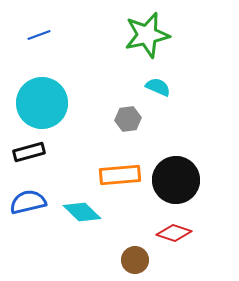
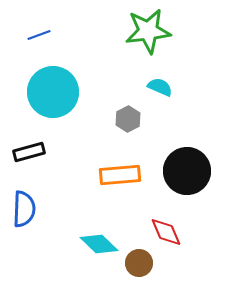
green star: moved 1 px right, 4 px up; rotated 6 degrees clockwise
cyan semicircle: moved 2 px right
cyan circle: moved 11 px right, 11 px up
gray hexagon: rotated 20 degrees counterclockwise
black circle: moved 11 px right, 9 px up
blue semicircle: moved 4 px left, 7 px down; rotated 105 degrees clockwise
cyan diamond: moved 17 px right, 32 px down
red diamond: moved 8 px left, 1 px up; rotated 48 degrees clockwise
brown circle: moved 4 px right, 3 px down
